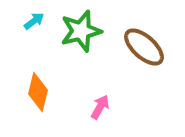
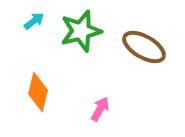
brown ellipse: rotated 12 degrees counterclockwise
pink arrow: moved 2 px down
